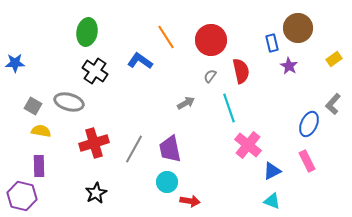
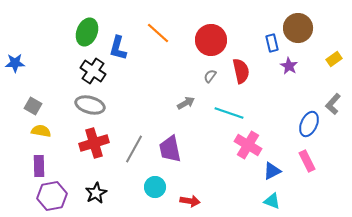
green ellipse: rotated 12 degrees clockwise
orange line: moved 8 px left, 4 px up; rotated 15 degrees counterclockwise
blue L-shape: moved 22 px left, 13 px up; rotated 110 degrees counterclockwise
black cross: moved 2 px left
gray ellipse: moved 21 px right, 3 px down
cyan line: moved 5 px down; rotated 52 degrees counterclockwise
pink cross: rotated 8 degrees counterclockwise
cyan circle: moved 12 px left, 5 px down
purple hexagon: moved 30 px right; rotated 24 degrees counterclockwise
